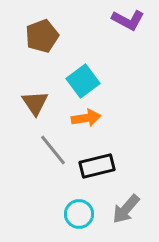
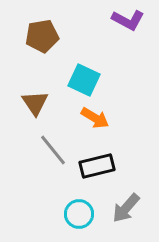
brown pentagon: rotated 12 degrees clockwise
cyan square: moved 1 px right, 1 px up; rotated 28 degrees counterclockwise
orange arrow: moved 9 px right; rotated 40 degrees clockwise
gray arrow: moved 1 px up
